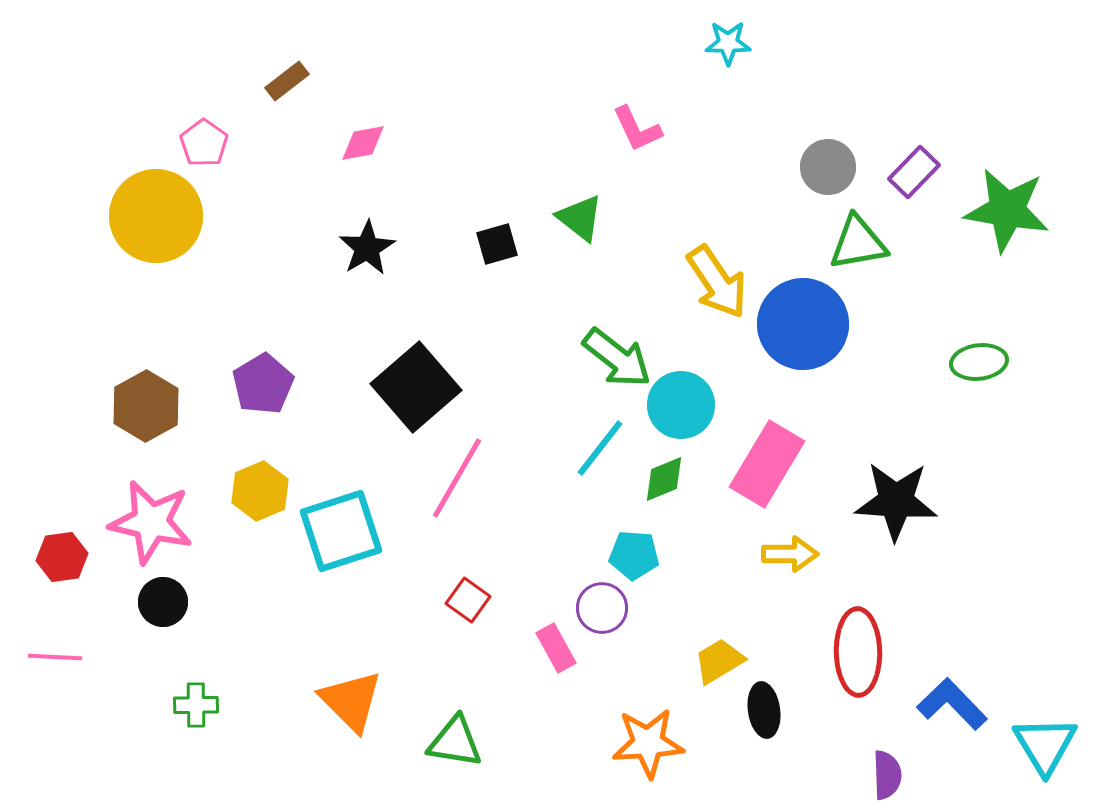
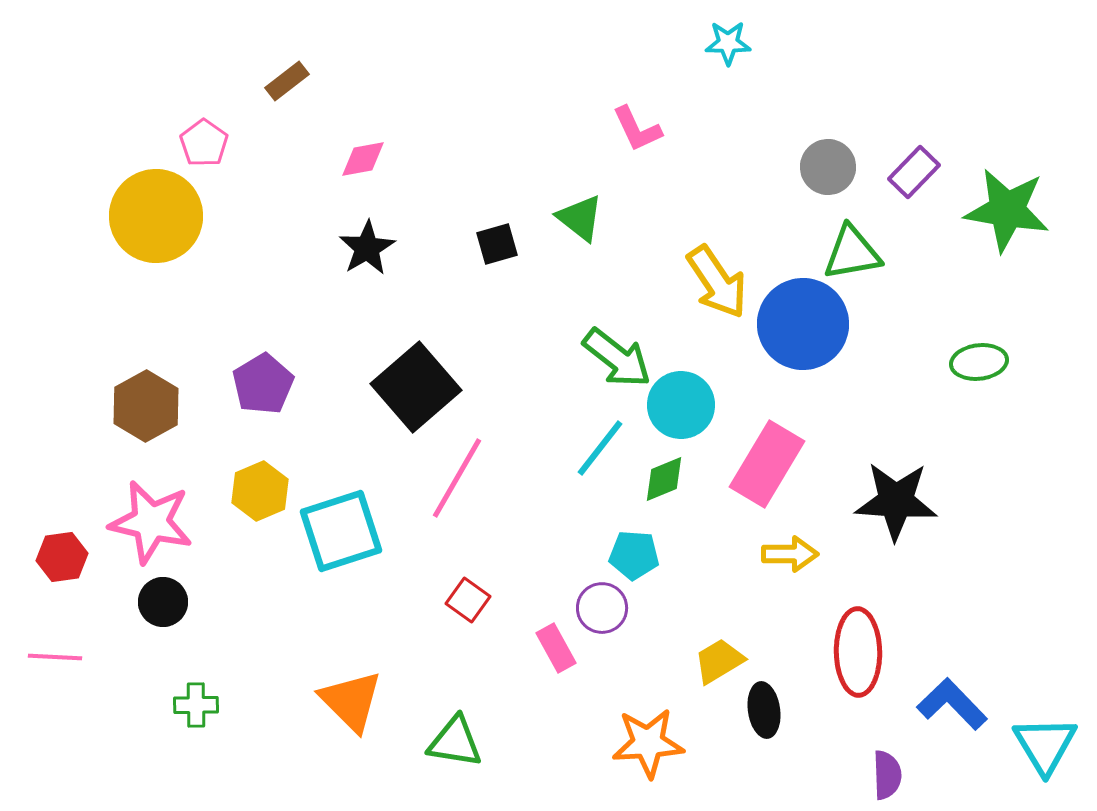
pink diamond at (363, 143): moved 16 px down
green triangle at (858, 243): moved 6 px left, 10 px down
